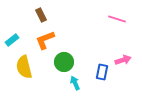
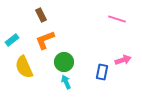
yellow semicircle: rotated 10 degrees counterclockwise
cyan arrow: moved 9 px left, 1 px up
